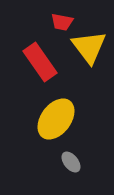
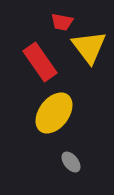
yellow ellipse: moved 2 px left, 6 px up
